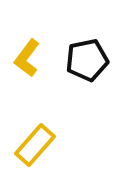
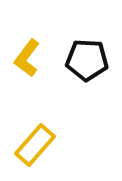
black pentagon: rotated 15 degrees clockwise
